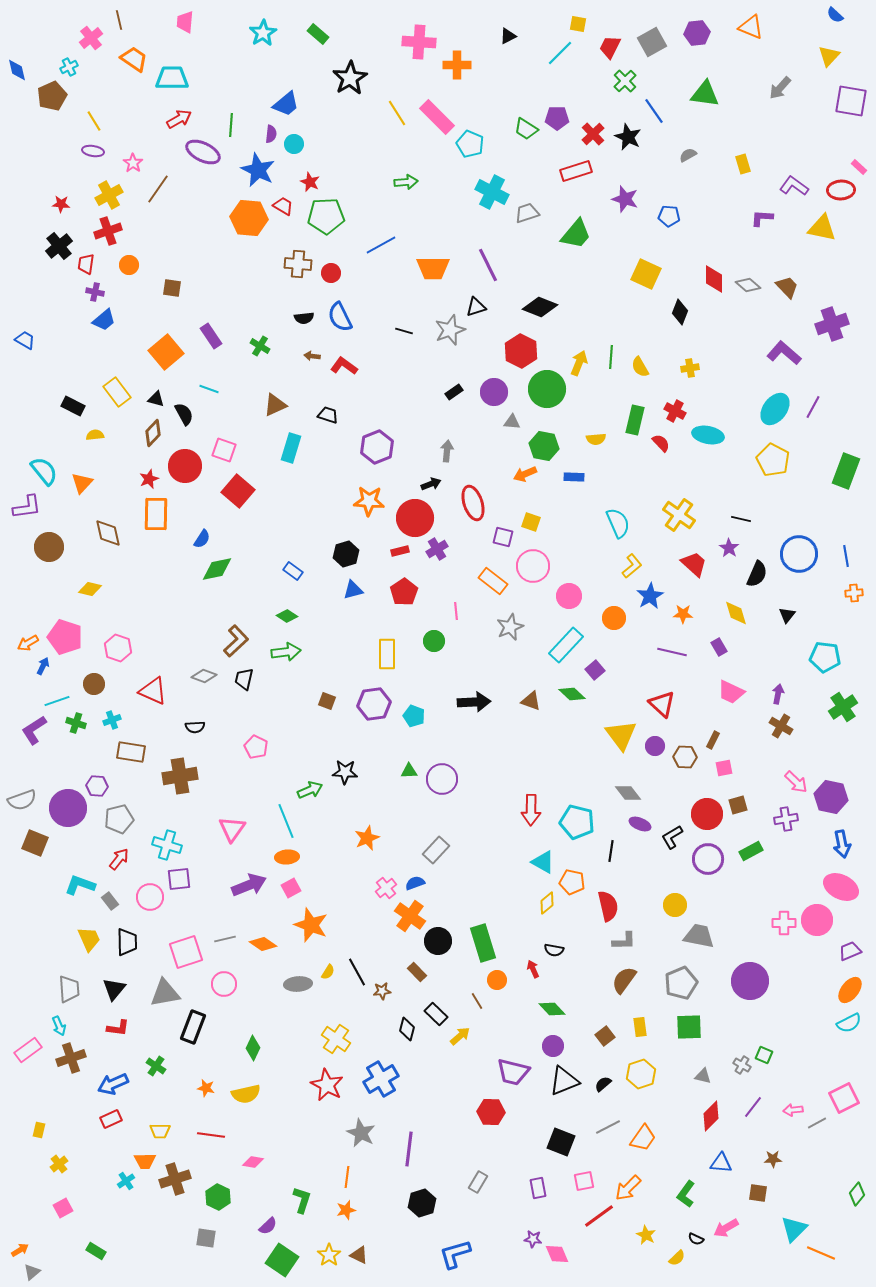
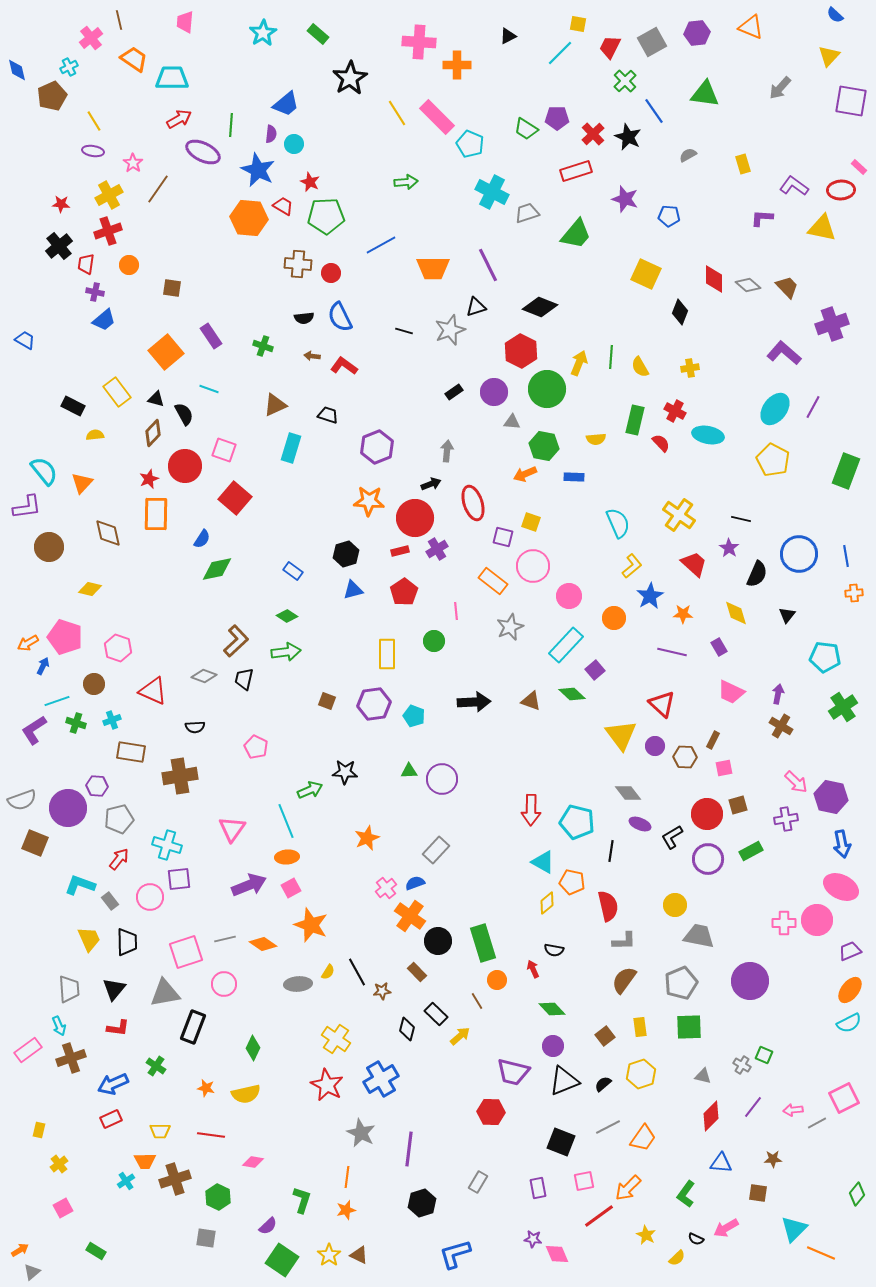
green cross at (260, 346): moved 3 px right; rotated 12 degrees counterclockwise
red square at (238, 491): moved 3 px left, 7 px down
